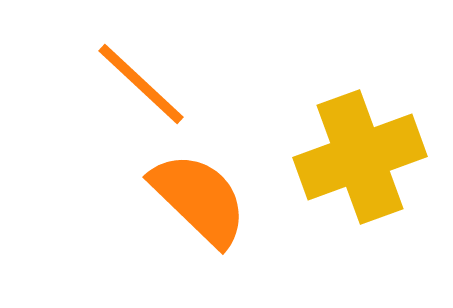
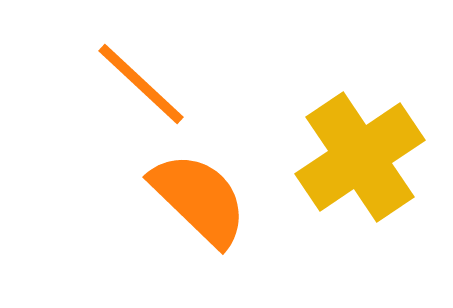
yellow cross: rotated 14 degrees counterclockwise
